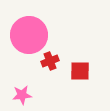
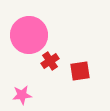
red cross: rotated 12 degrees counterclockwise
red square: rotated 10 degrees counterclockwise
